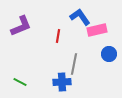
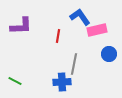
purple L-shape: rotated 20 degrees clockwise
green line: moved 5 px left, 1 px up
